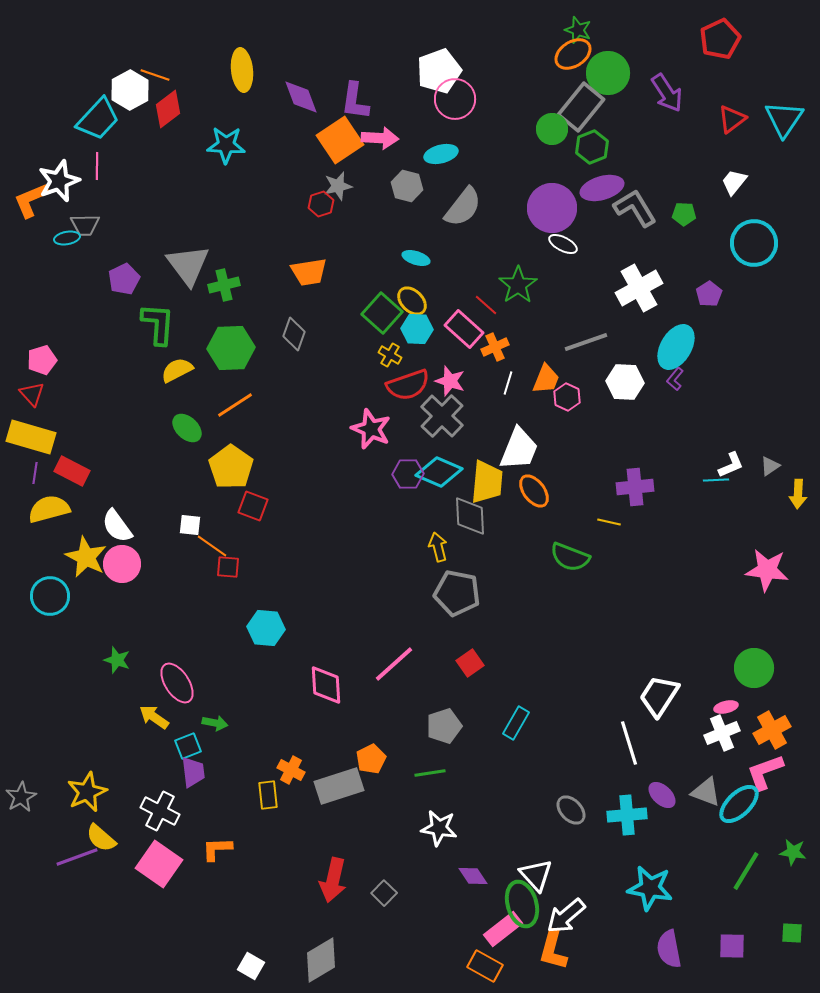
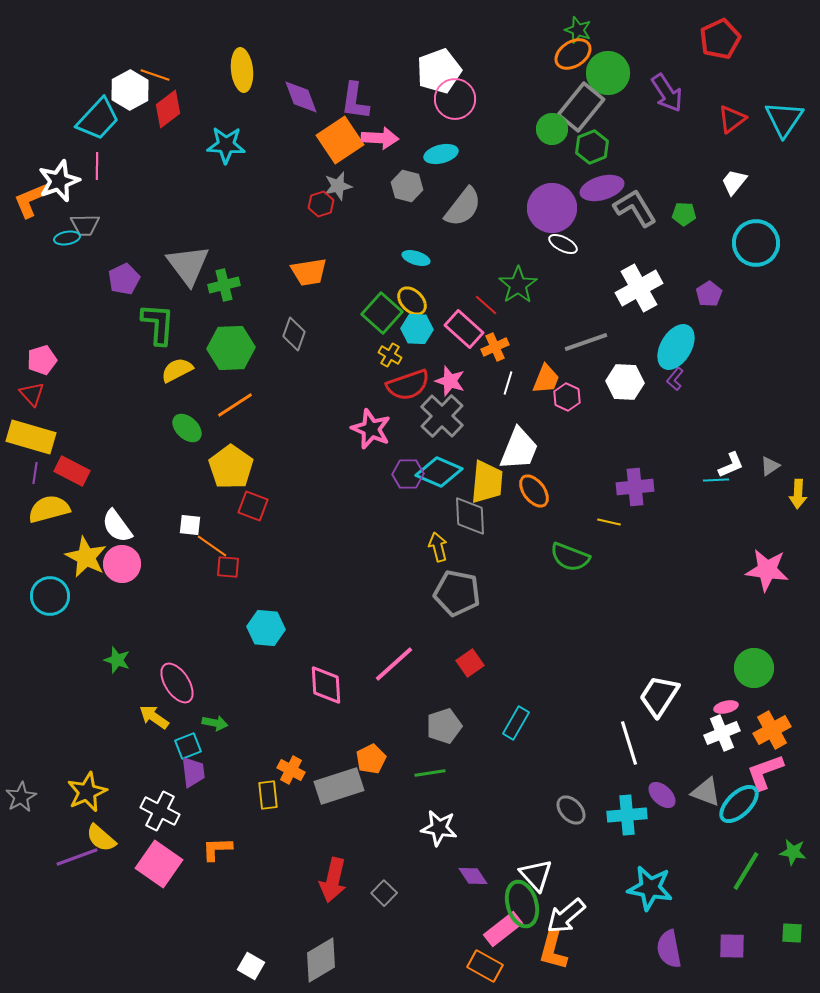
cyan circle at (754, 243): moved 2 px right
